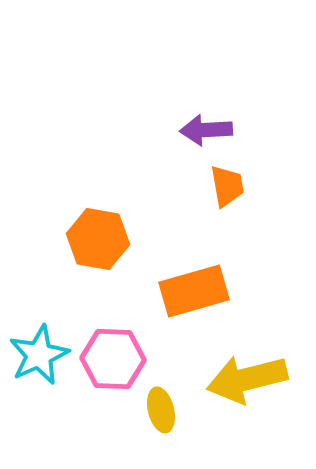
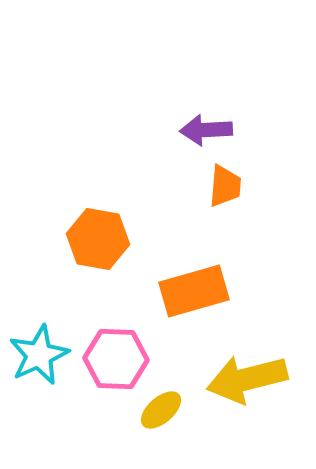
orange trapezoid: moved 2 px left; rotated 15 degrees clockwise
pink hexagon: moved 3 px right
yellow ellipse: rotated 63 degrees clockwise
